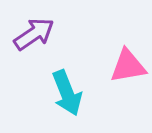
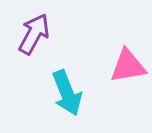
purple arrow: rotated 27 degrees counterclockwise
